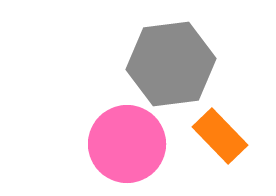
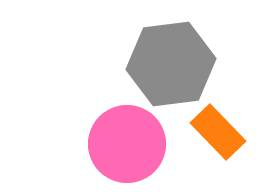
orange rectangle: moved 2 px left, 4 px up
